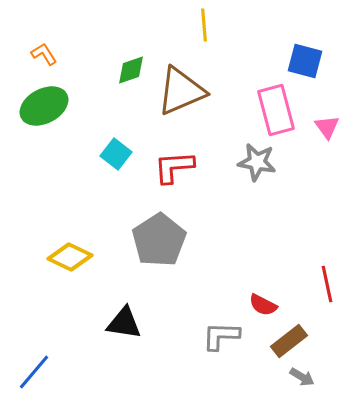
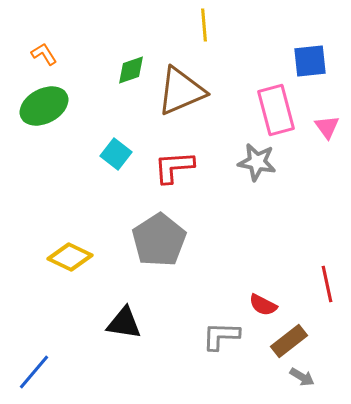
blue square: moved 5 px right; rotated 21 degrees counterclockwise
